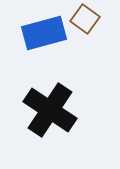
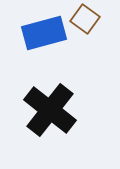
black cross: rotated 4 degrees clockwise
